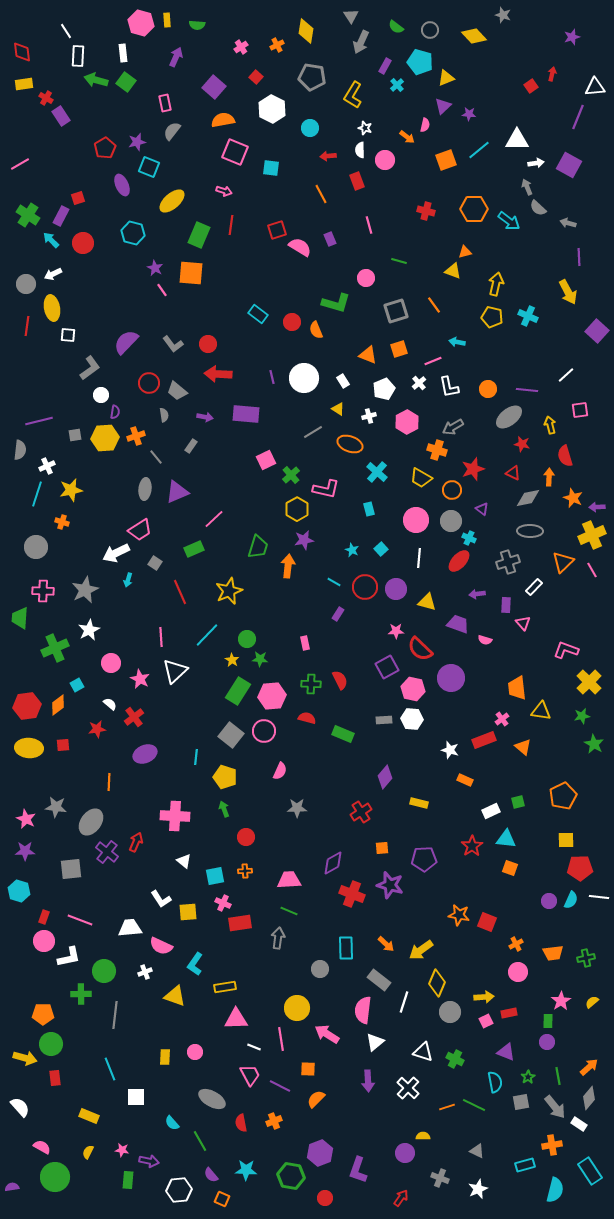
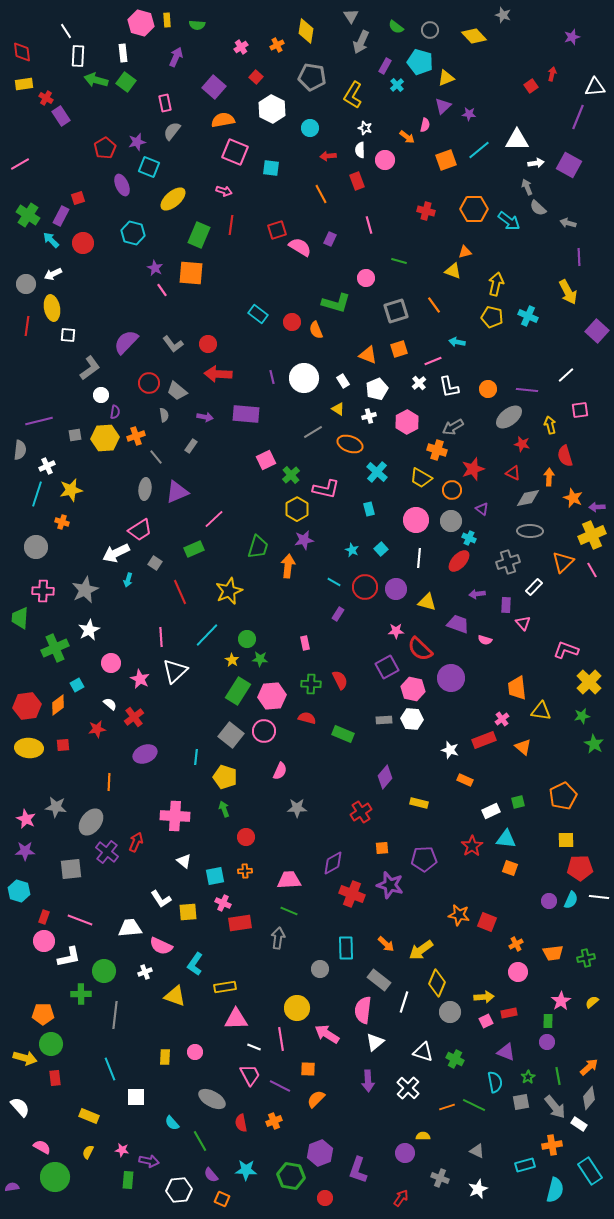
yellow ellipse at (172, 201): moved 1 px right, 2 px up
purple rectangle at (330, 239): rotated 48 degrees clockwise
white pentagon at (384, 389): moved 7 px left
